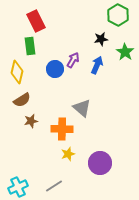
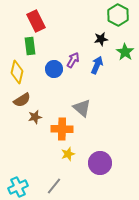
blue circle: moved 1 px left
brown star: moved 4 px right, 4 px up
gray line: rotated 18 degrees counterclockwise
